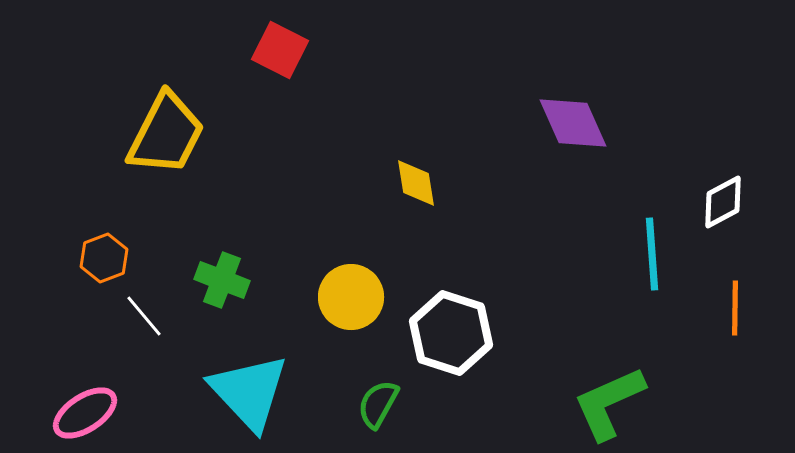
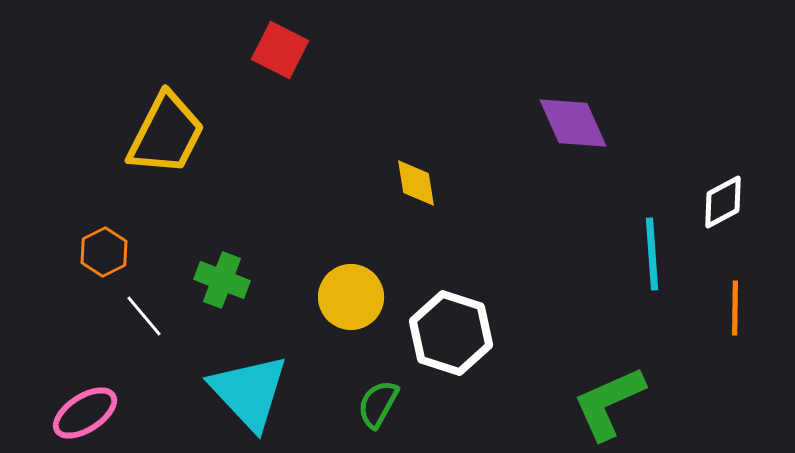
orange hexagon: moved 6 px up; rotated 6 degrees counterclockwise
